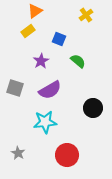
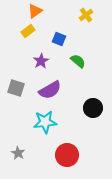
gray square: moved 1 px right
